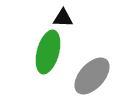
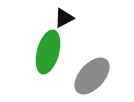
black triangle: moved 1 px right; rotated 30 degrees counterclockwise
